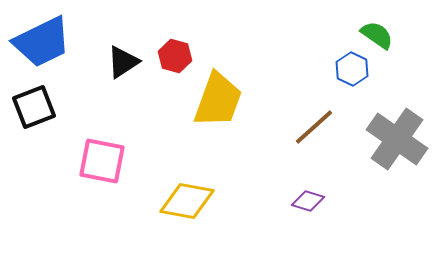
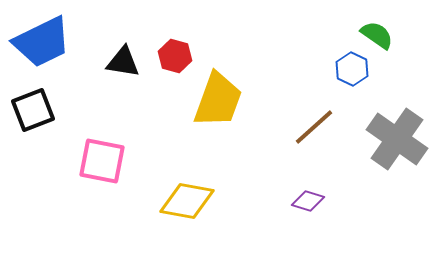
black triangle: rotated 42 degrees clockwise
black square: moved 1 px left, 3 px down
